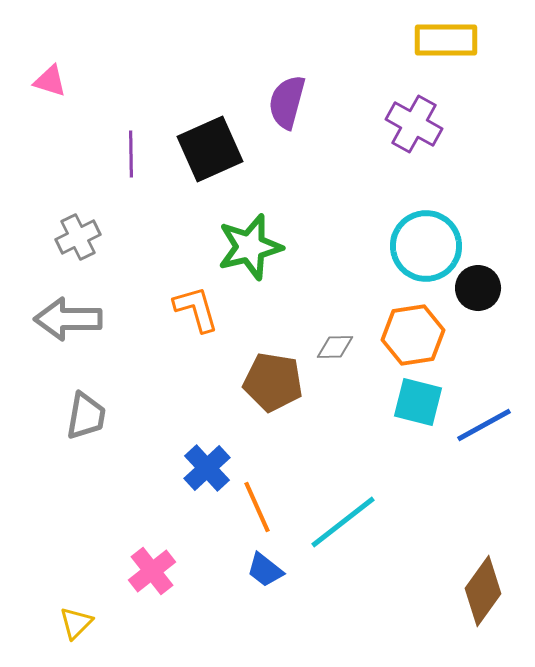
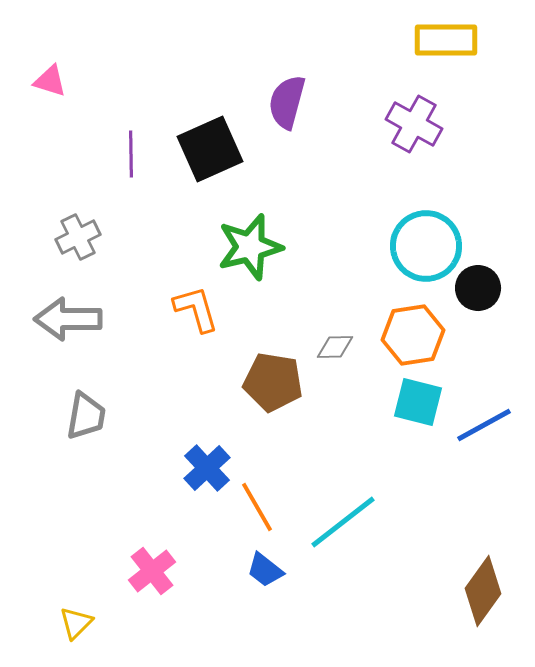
orange line: rotated 6 degrees counterclockwise
